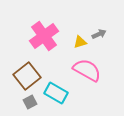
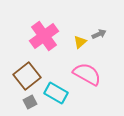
yellow triangle: rotated 24 degrees counterclockwise
pink semicircle: moved 4 px down
